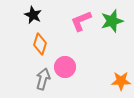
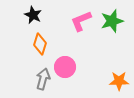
orange star: moved 2 px left
